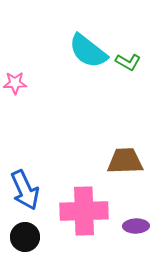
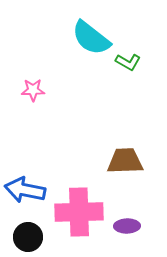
cyan semicircle: moved 3 px right, 13 px up
pink star: moved 18 px right, 7 px down
blue arrow: rotated 126 degrees clockwise
pink cross: moved 5 px left, 1 px down
purple ellipse: moved 9 px left
black circle: moved 3 px right
